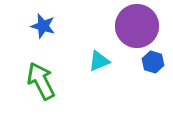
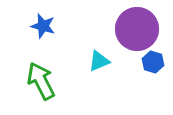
purple circle: moved 3 px down
